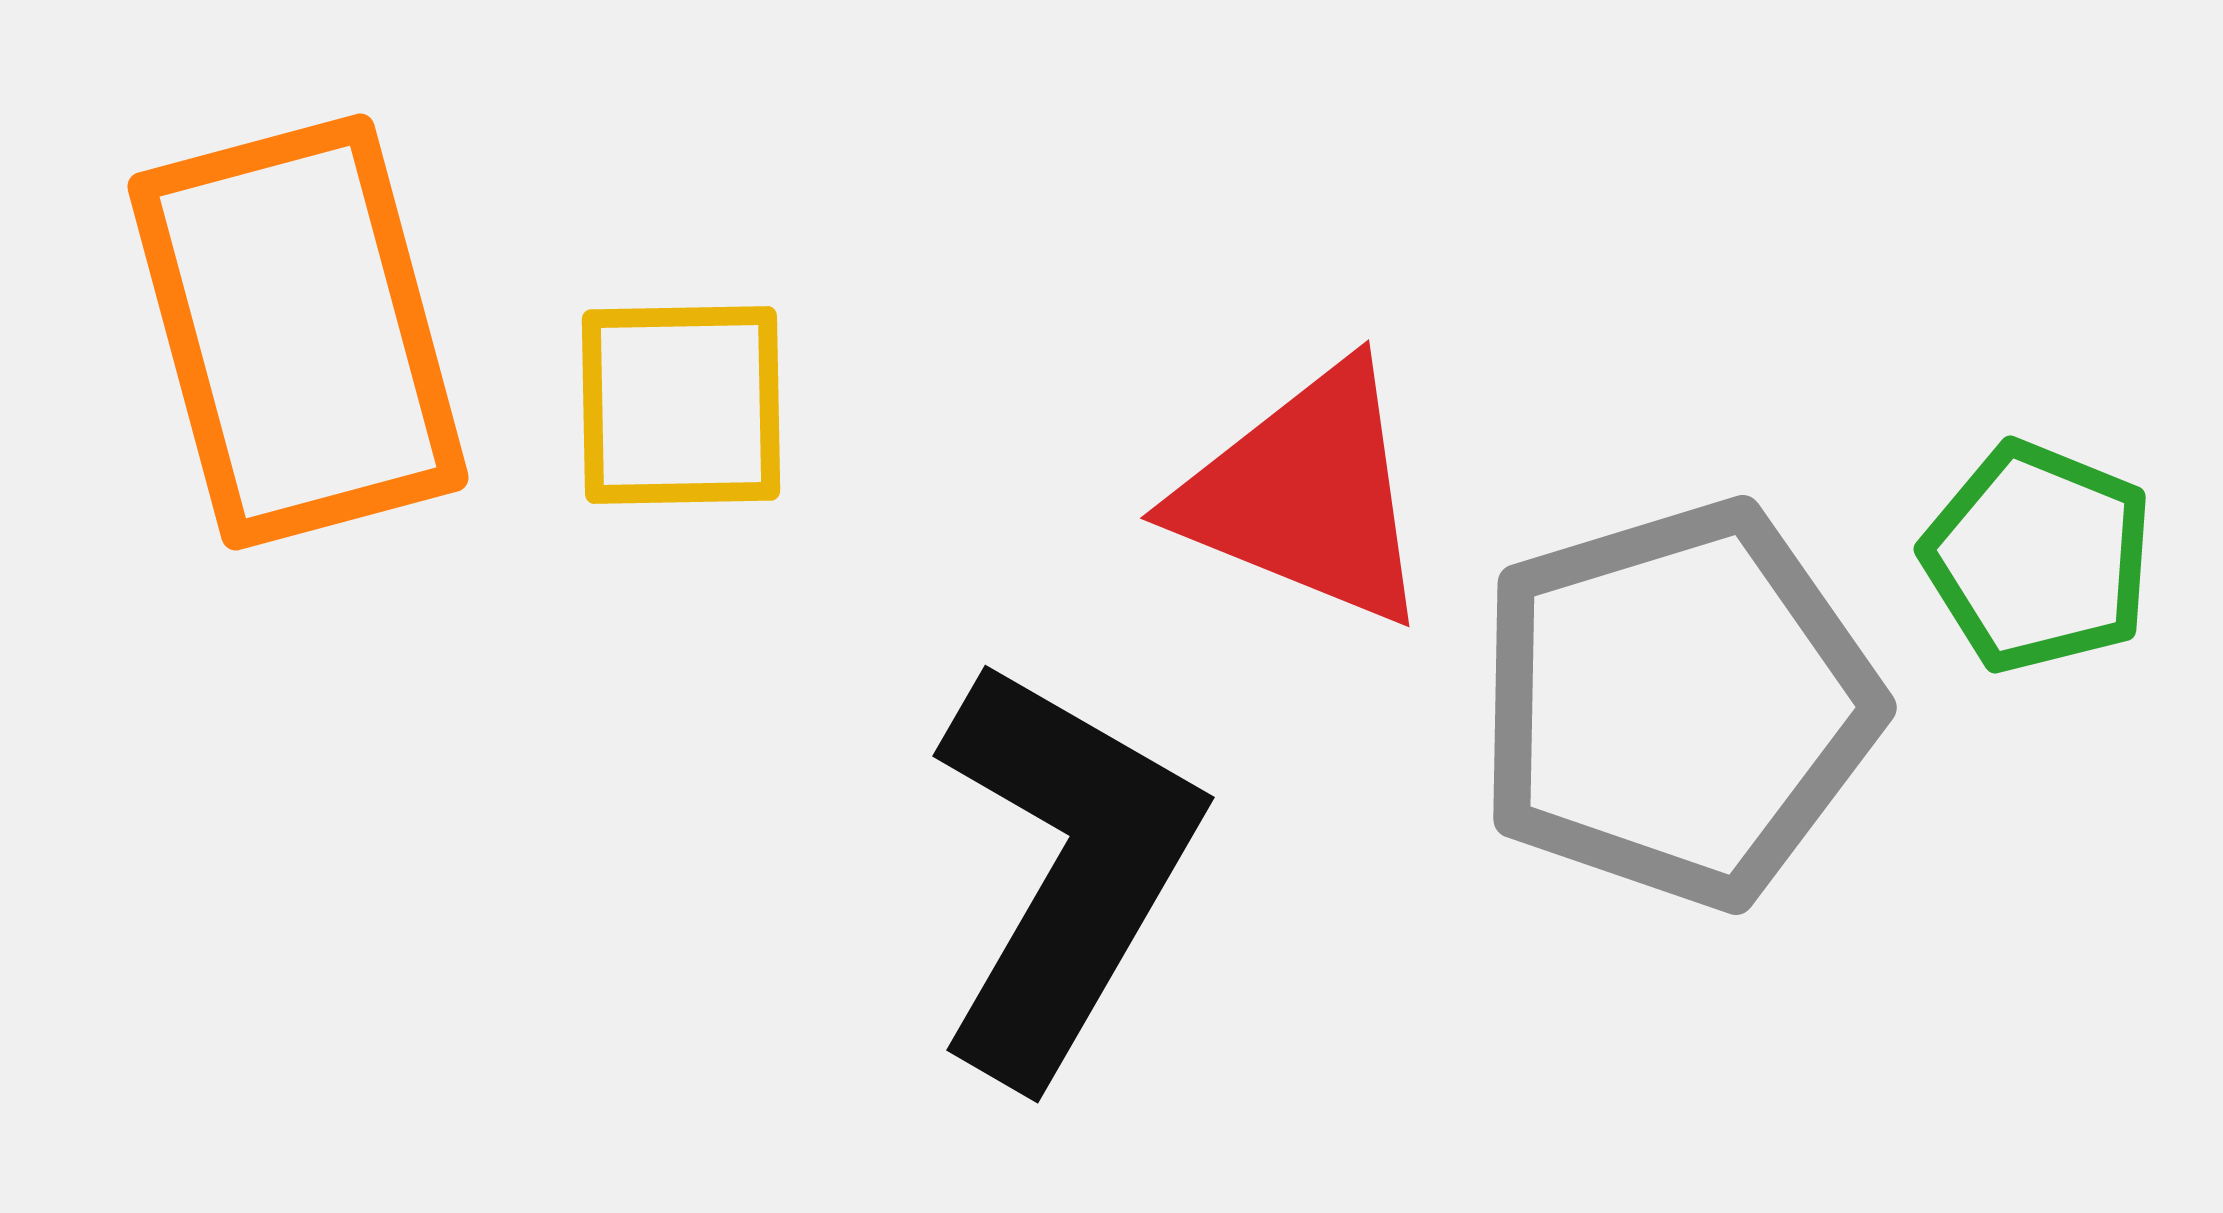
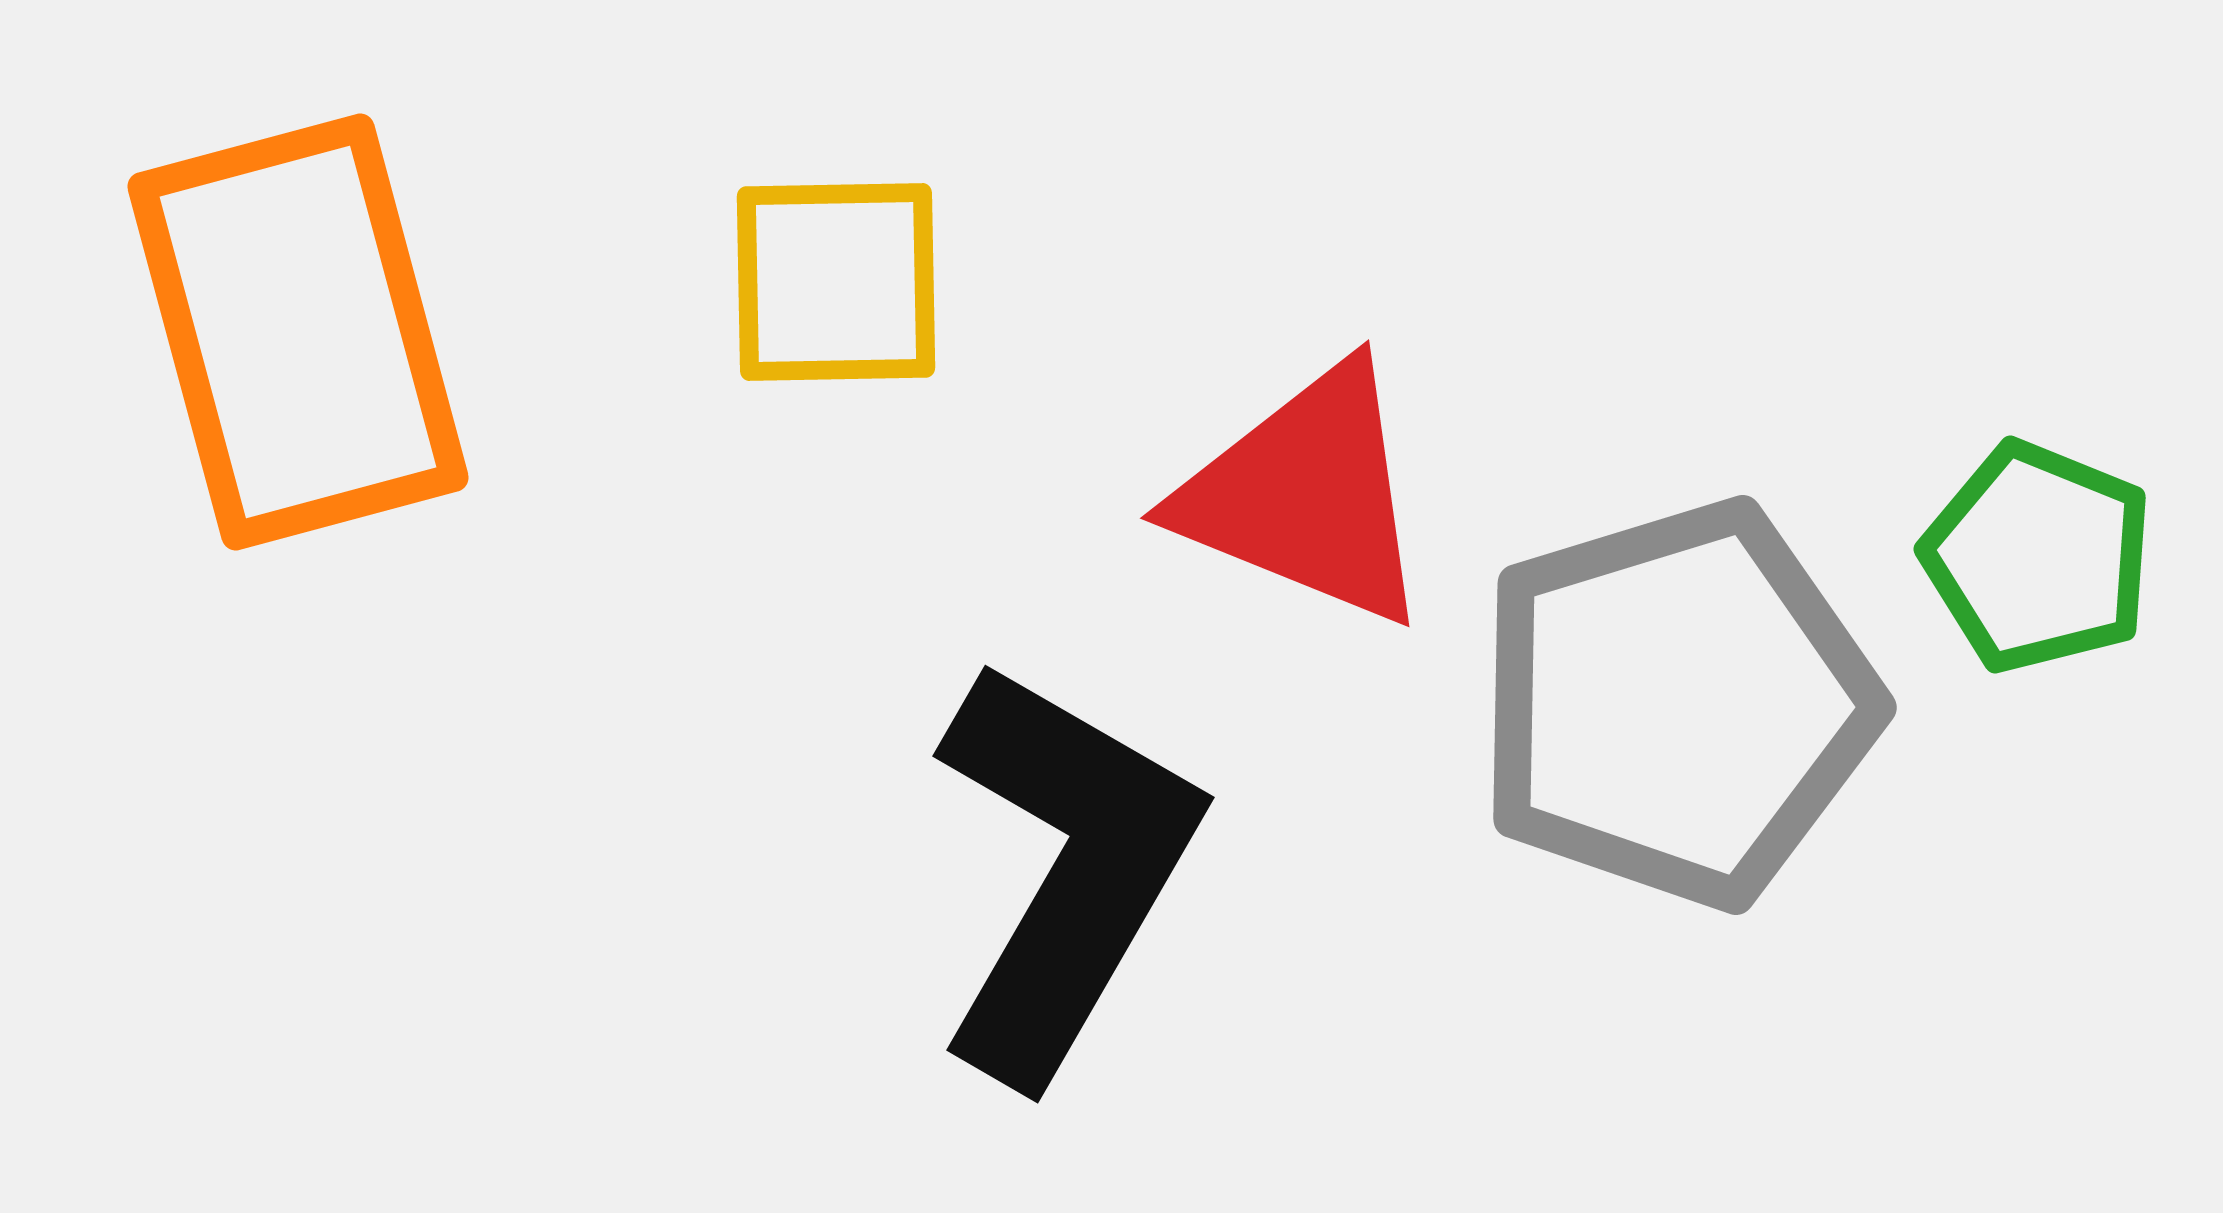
yellow square: moved 155 px right, 123 px up
